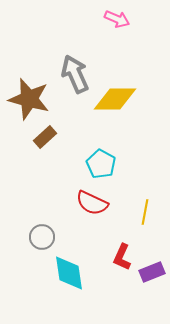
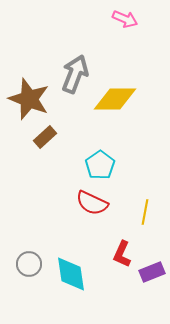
pink arrow: moved 8 px right
gray arrow: rotated 45 degrees clockwise
brown star: rotated 6 degrees clockwise
cyan pentagon: moved 1 px left, 1 px down; rotated 8 degrees clockwise
gray circle: moved 13 px left, 27 px down
red L-shape: moved 3 px up
cyan diamond: moved 2 px right, 1 px down
